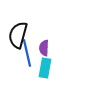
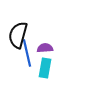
purple semicircle: moved 1 px right; rotated 84 degrees clockwise
